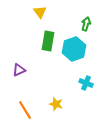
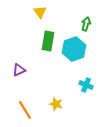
cyan cross: moved 2 px down
